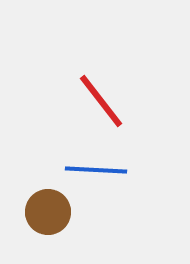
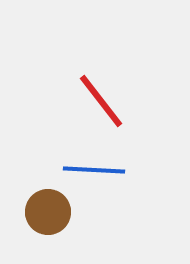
blue line: moved 2 px left
